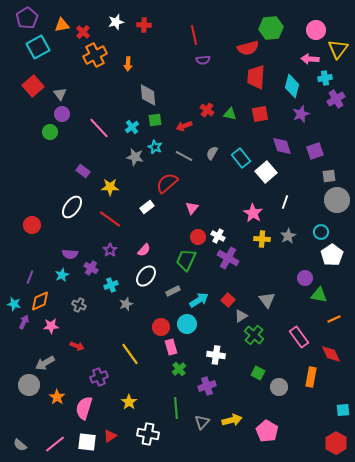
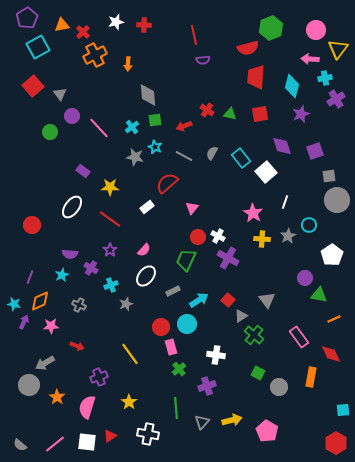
green hexagon at (271, 28): rotated 15 degrees counterclockwise
purple circle at (62, 114): moved 10 px right, 2 px down
cyan circle at (321, 232): moved 12 px left, 7 px up
pink semicircle at (84, 408): moved 3 px right, 1 px up
